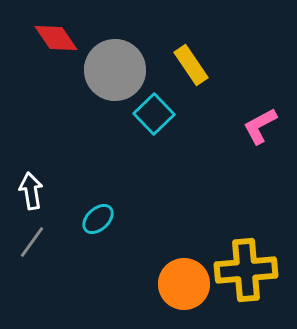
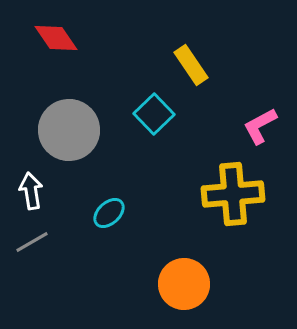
gray circle: moved 46 px left, 60 px down
cyan ellipse: moved 11 px right, 6 px up
gray line: rotated 24 degrees clockwise
yellow cross: moved 13 px left, 76 px up
